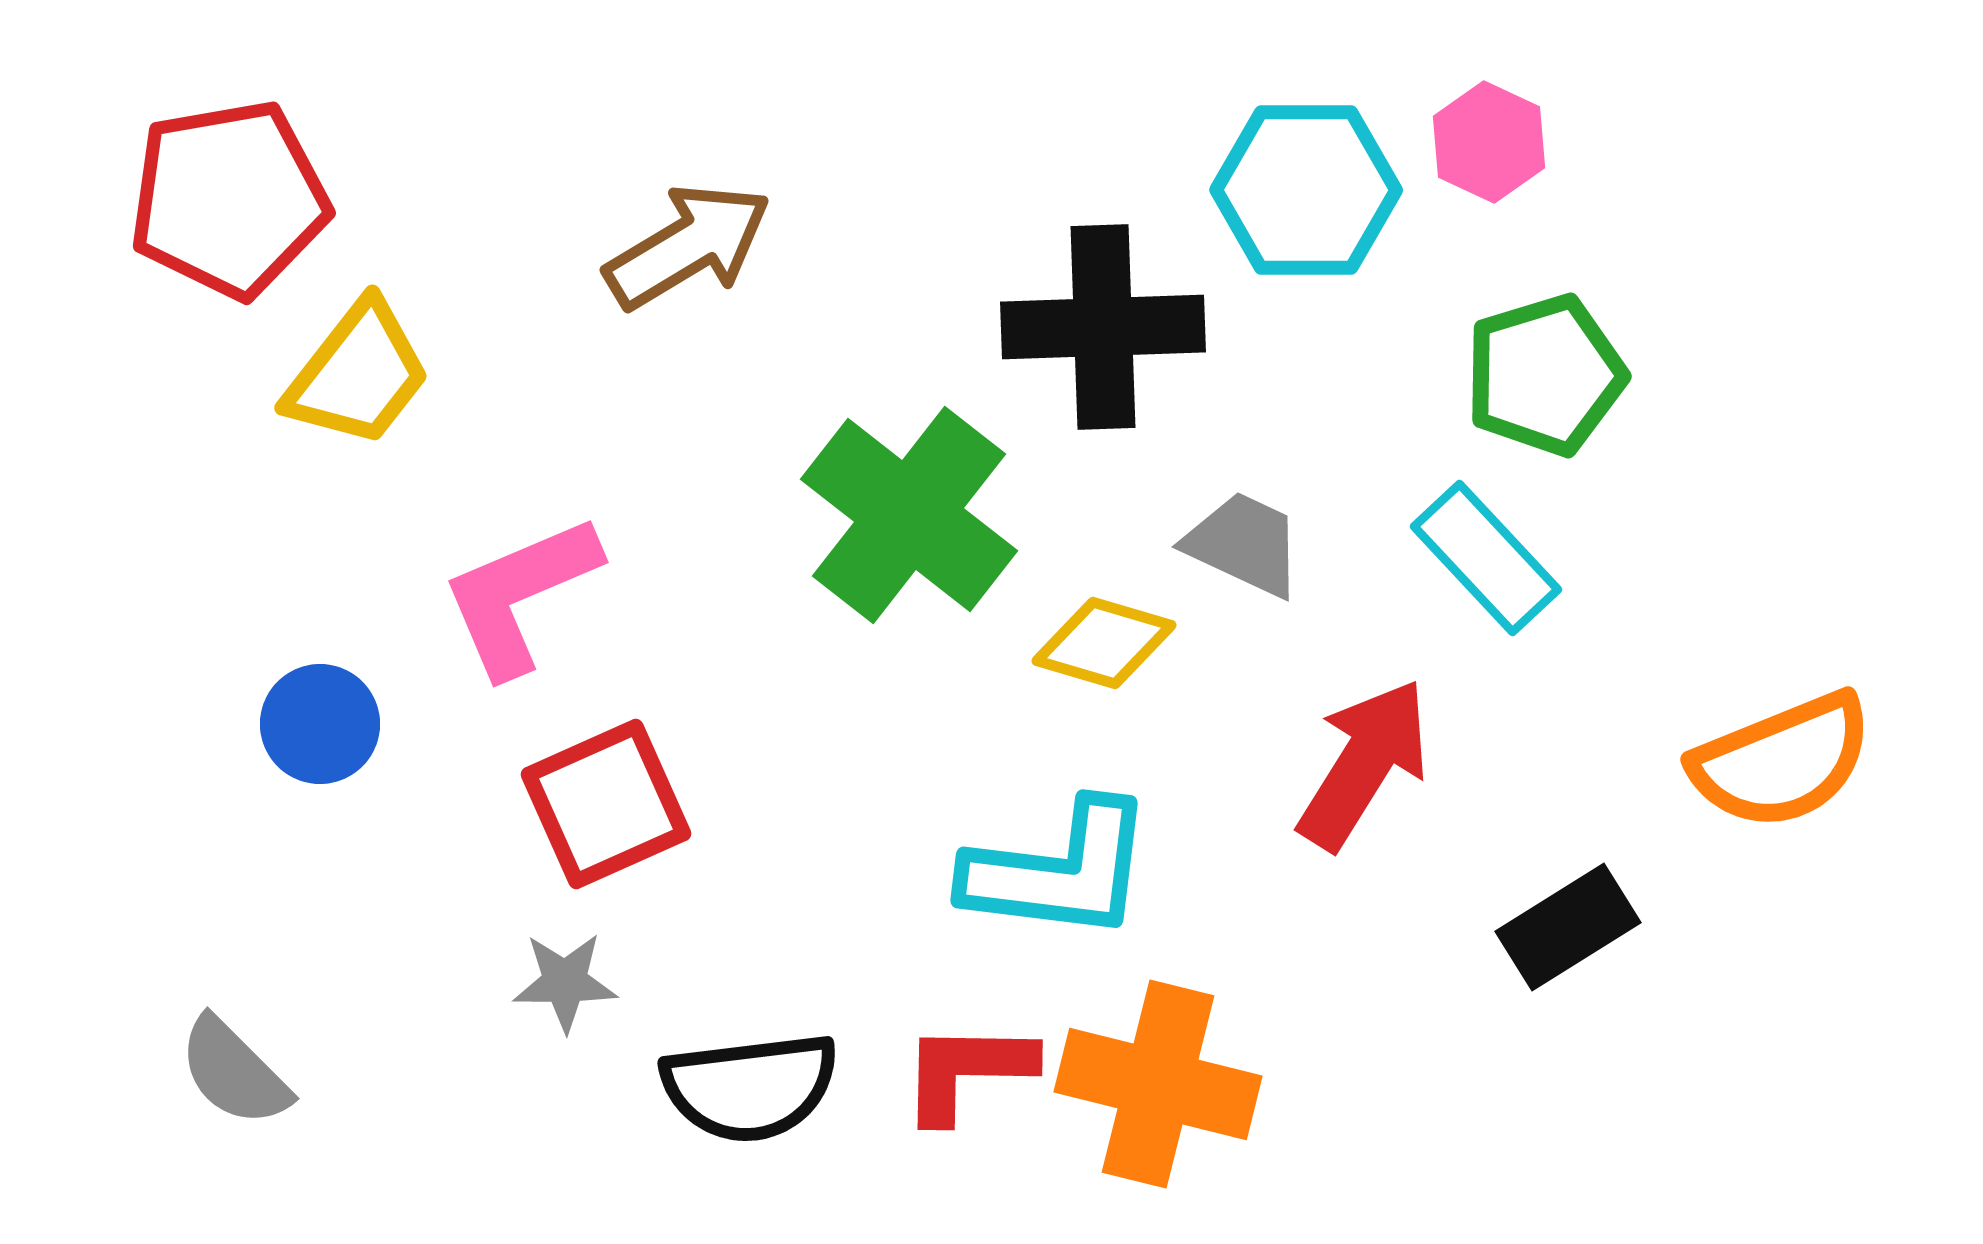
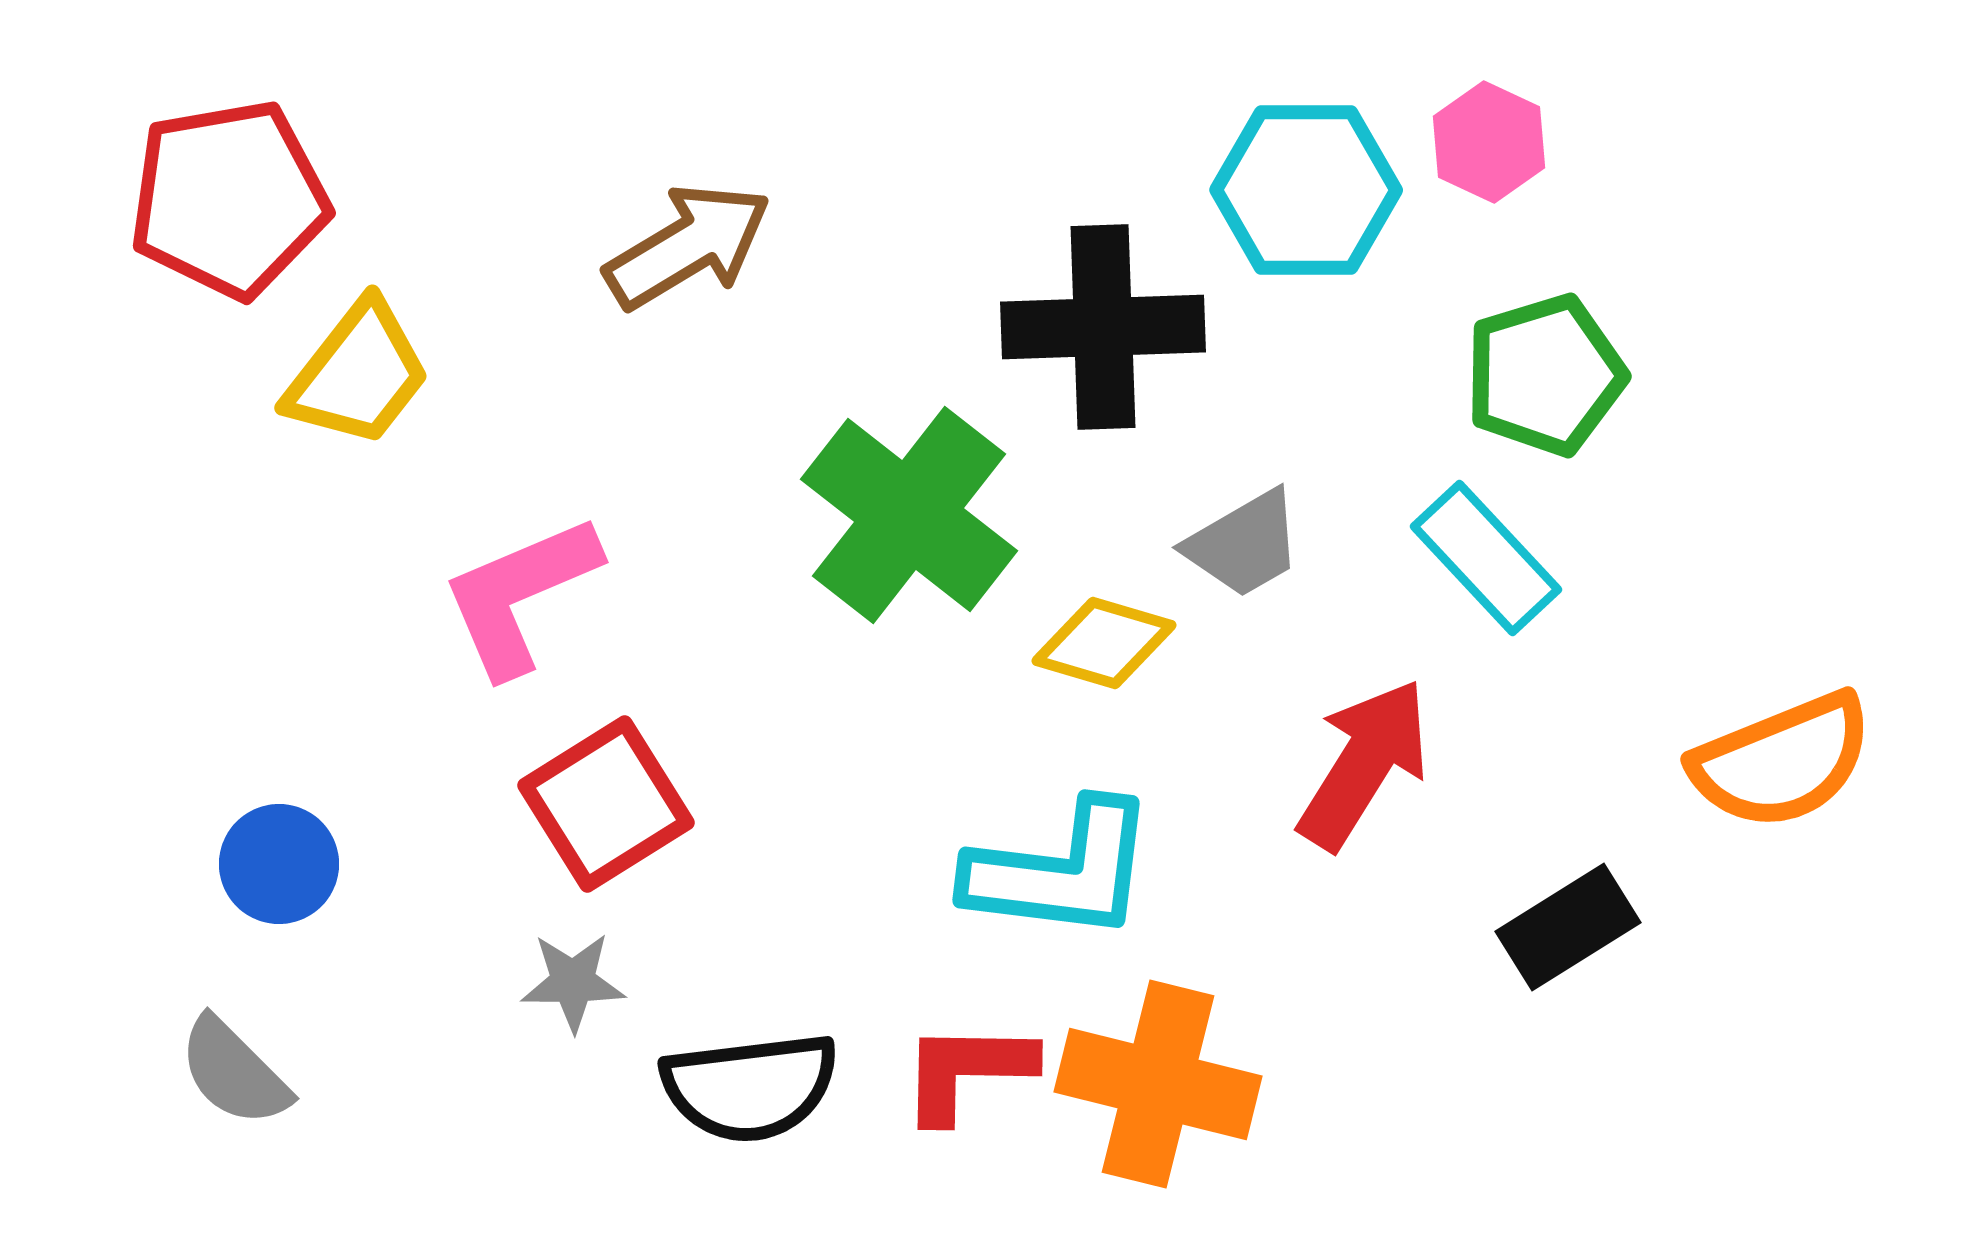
gray trapezoid: rotated 125 degrees clockwise
blue circle: moved 41 px left, 140 px down
red square: rotated 8 degrees counterclockwise
cyan L-shape: moved 2 px right
gray star: moved 8 px right
